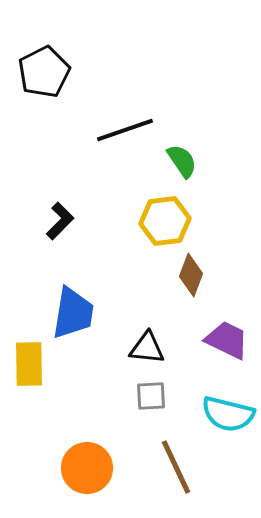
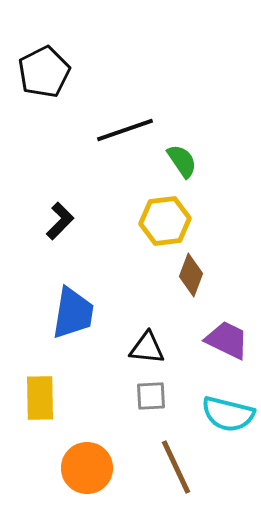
yellow rectangle: moved 11 px right, 34 px down
